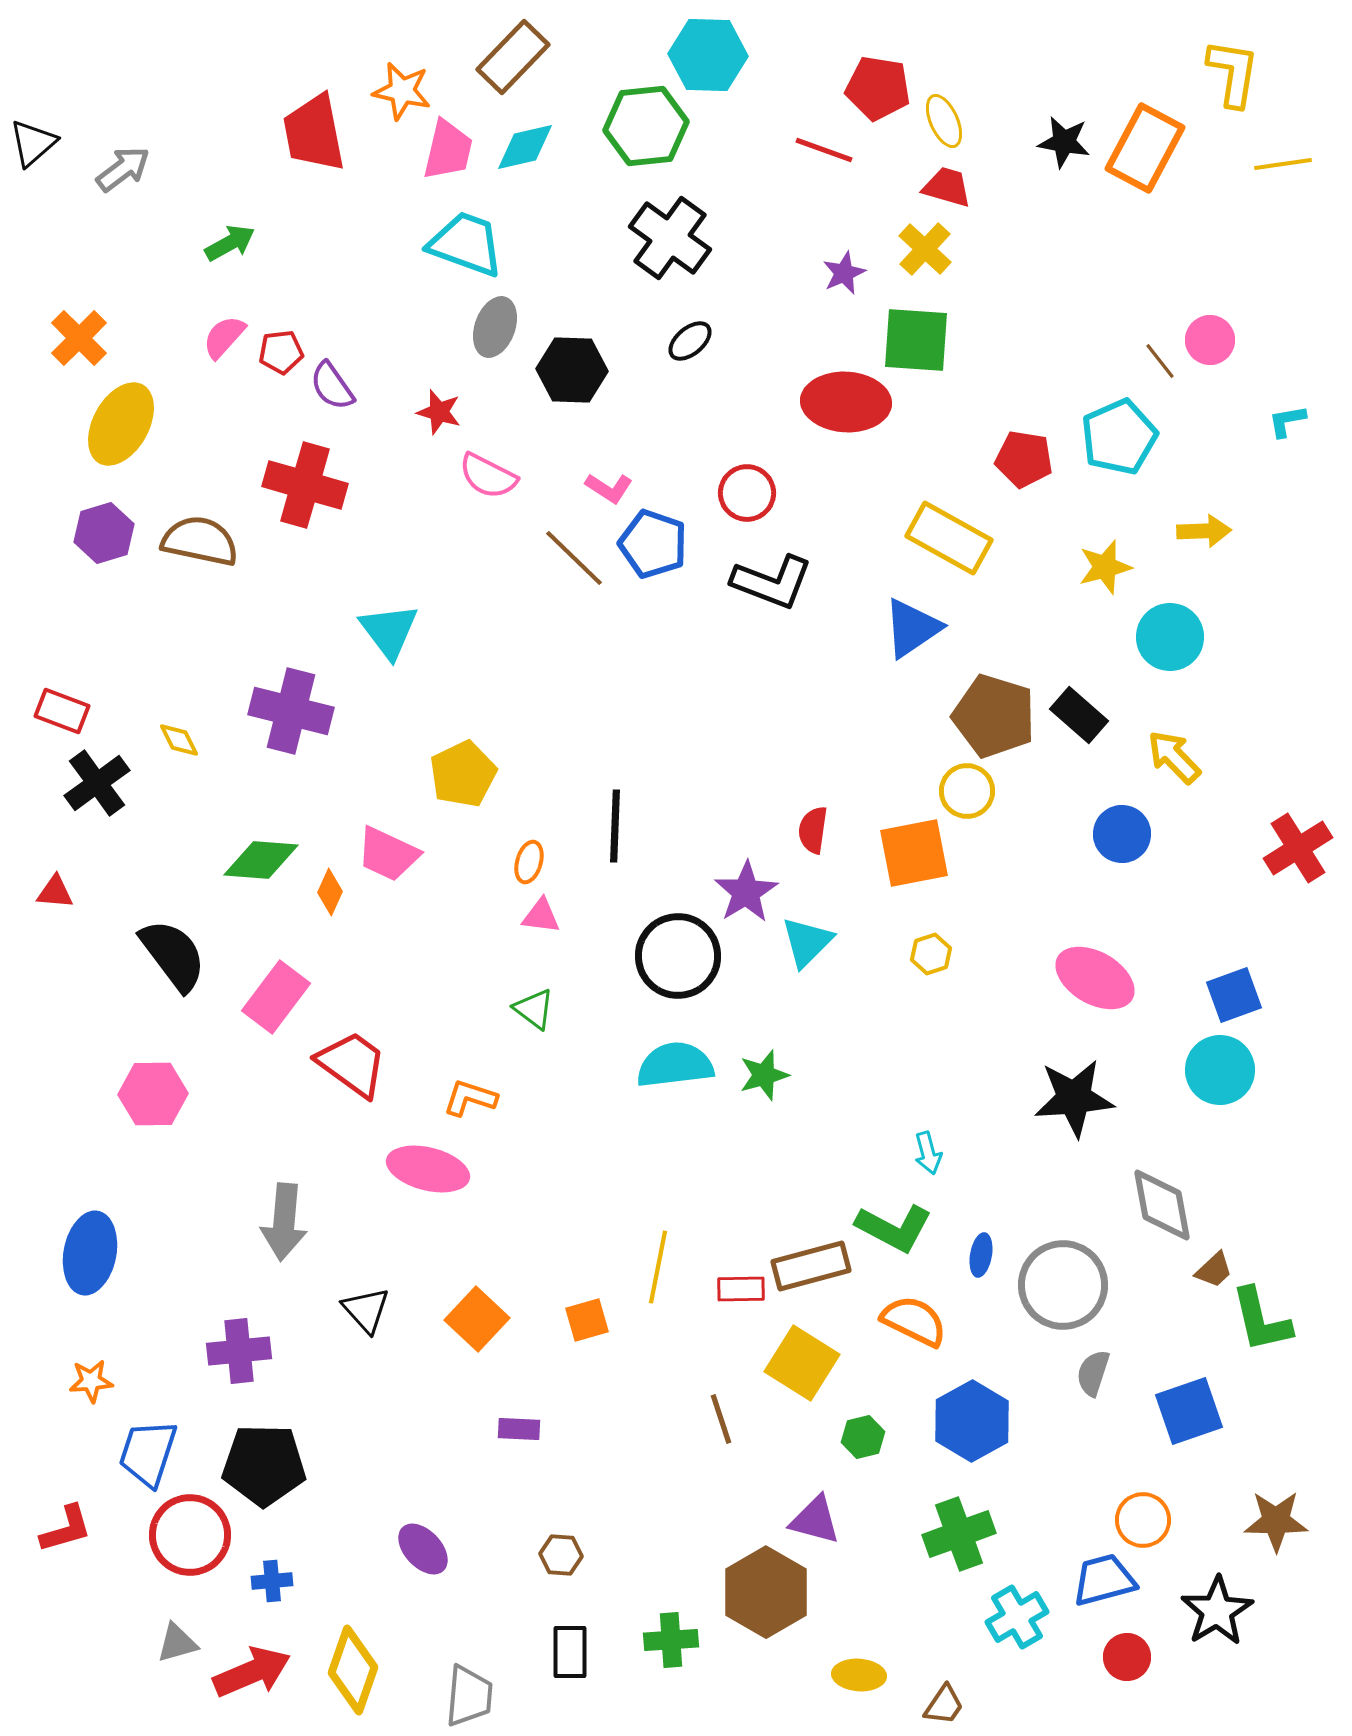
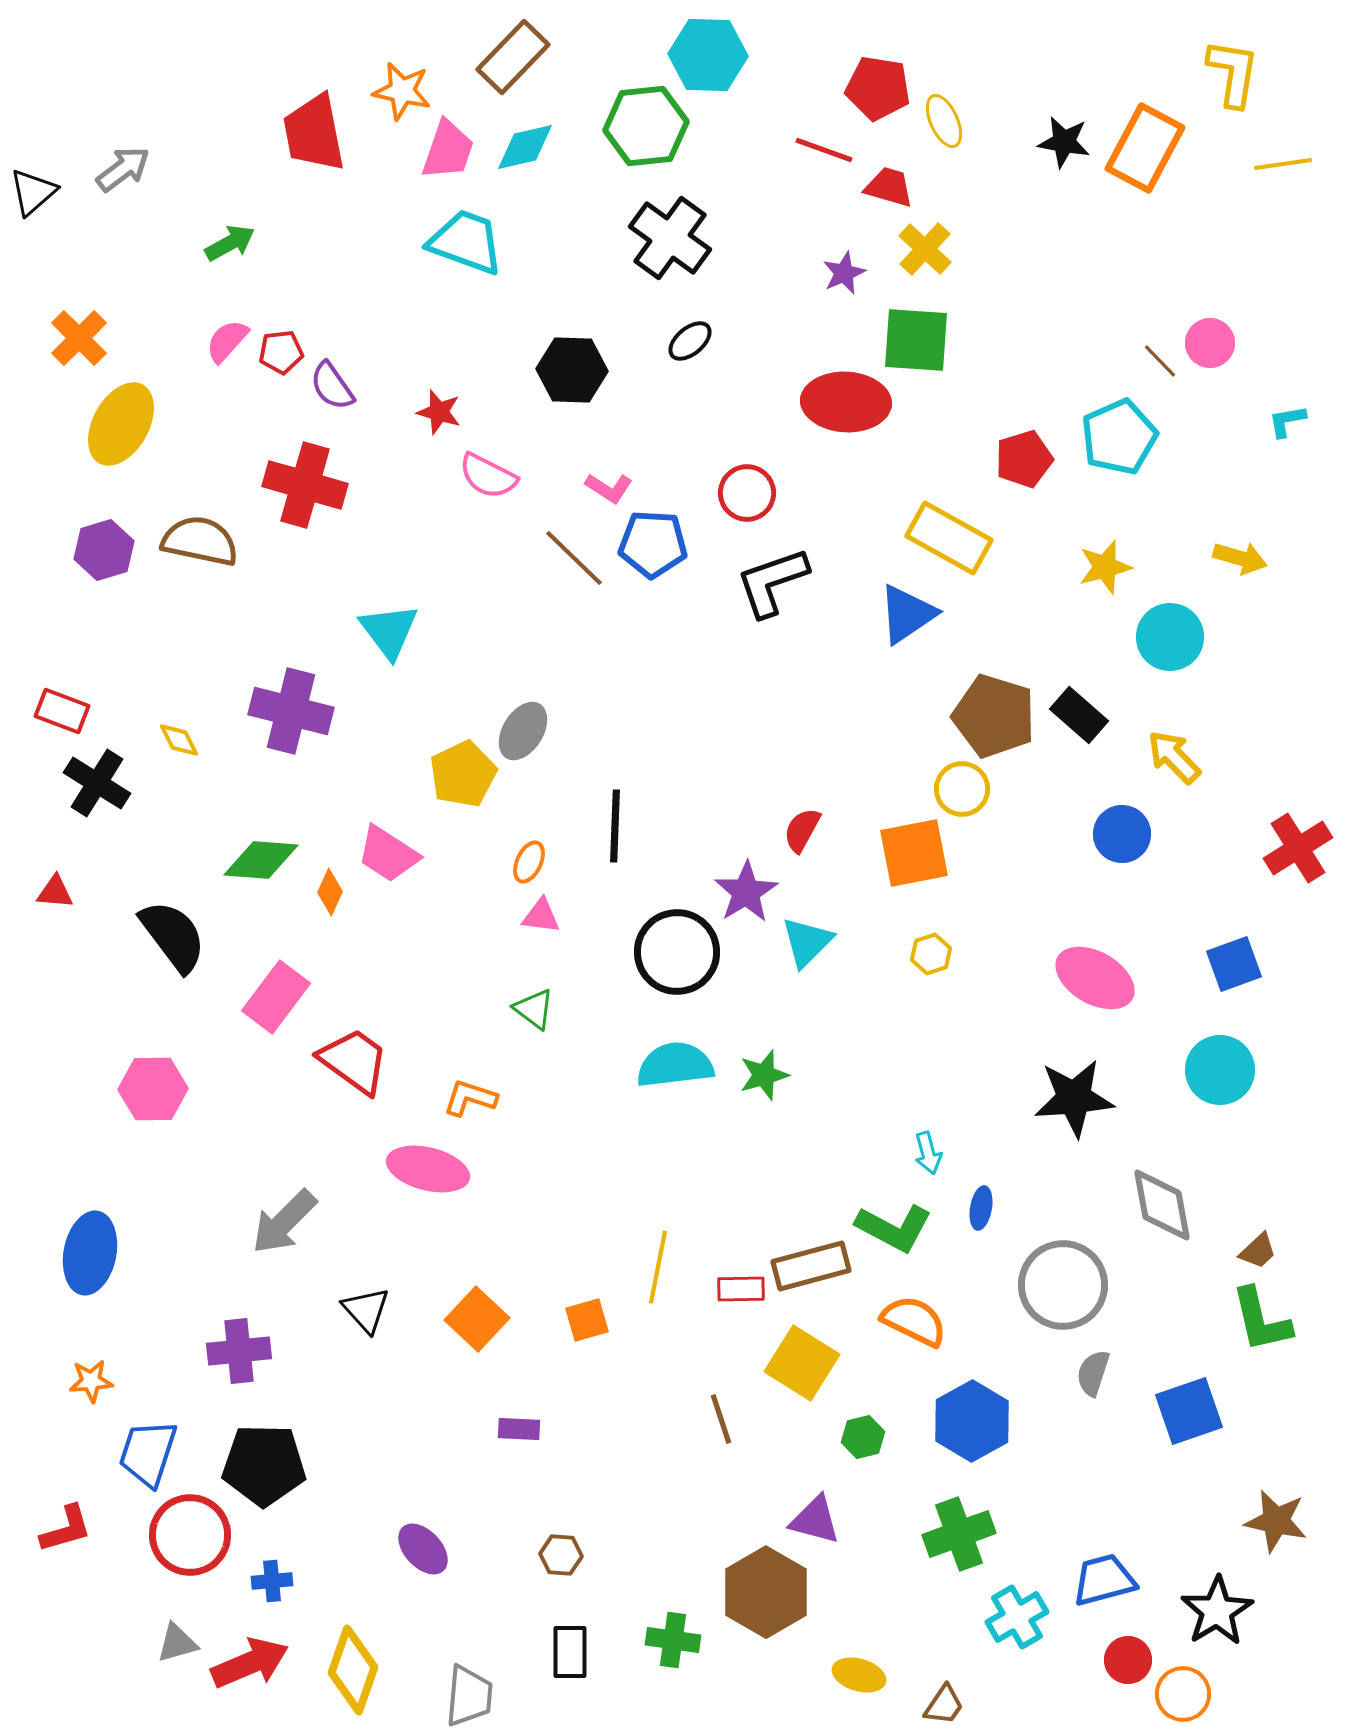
black triangle at (33, 143): moved 49 px down
pink trapezoid at (448, 150): rotated 6 degrees clockwise
red trapezoid at (947, 187): moved 58 px left
cyan trapezoid at (466, 244): moved 2 px up
gray ellipse at (495, 327): moved 28 px right, 404 px down; rotated 12 degrees clockwise
pink semicircle at (224, 337): moved 3 px right, 4 px down
pink circle at (1210, 340): moved 3 px down
brown line at (1160, 361): rotated 6 degrees counterclockwise
red pentagon at (1024, 459): rotated 26 degrees counterclockwise
yellow arrow at (1204, 531): moved 36 px right, 27 px down; rotated 18 degrees clockwise
purple hexagon at (104, 533): moved 17 px down
blue pentagon at (653, 544): rotated 16 degrees counterclockwise
black L-shape at (772, 582): rotated 140 degrees clockwise
blue triangle at (912, 628): moved 5 px left, 14 px up
black cross at (97, 783): rotated 22 degrees counterclockwise
yellow circle at (967, 791): moved 5 px left, 2 px up
red semicircle at (813, 830): moved 11 px left; rotated 21 degrees clockwise
pink trapezoid at (388, 854): rotated 8 degrees clockwise
orange ellipse at (529, 862): rotated 9 degrees clockwise
black semicircle at (173, 955): moved 19 px up
black circle at (678, 956): moved 1 px left, 4 px up
blue square at (1234, 995): moved 31 px up
red trapezoid at (352, 1064): moved 2 px right, 3 px up
pink hexagon at (153, 1094): moved 5 px up
gray arrow at (284, 1222): rotated 40 degrees clockwise
blue ellipse at (981, 1255): moved 47 px up
brown trapezoid at (1214, 1270): moved 44 px right, 19 px up
orange circle at (1143, 1520): moved 40 px right, 174 px down
brown star at (1276, 1521): rotated 12 degrees clockwise
green cross at (671, 1640): moved 2 px right; rotated 12 degrees clockwise
red circle at (1127, 1657): moved 1 px right, 3 px down
red arrow at (252, 1672): moved 2 px left, 9 px up
yellow ellipse at (859, 1675): rotated 12 degrees clockwise
